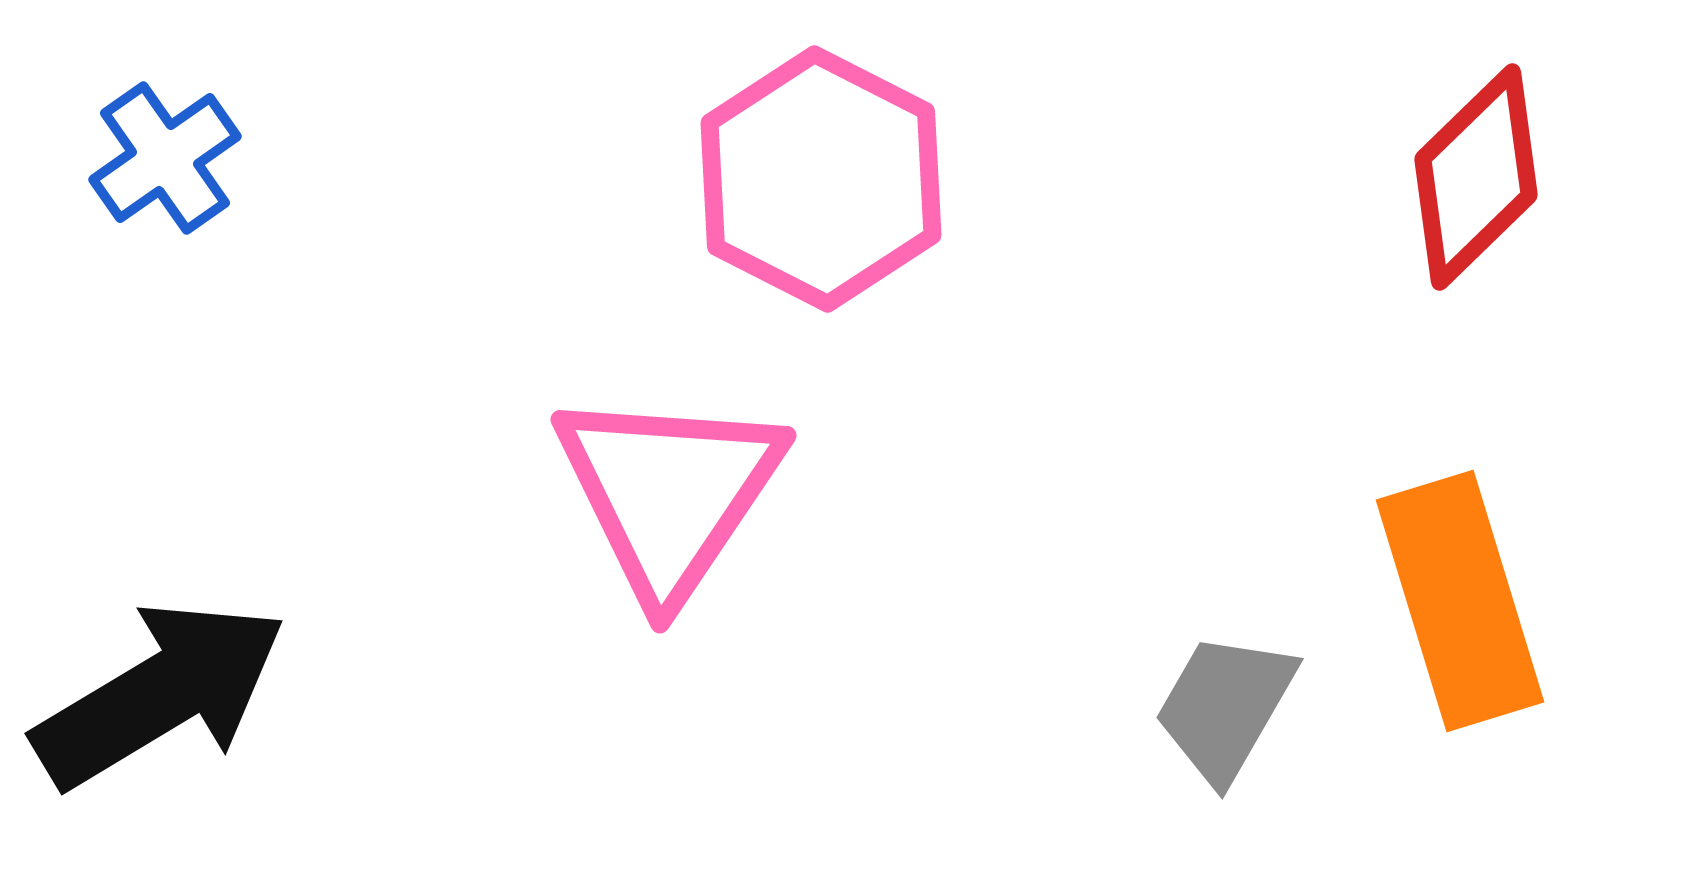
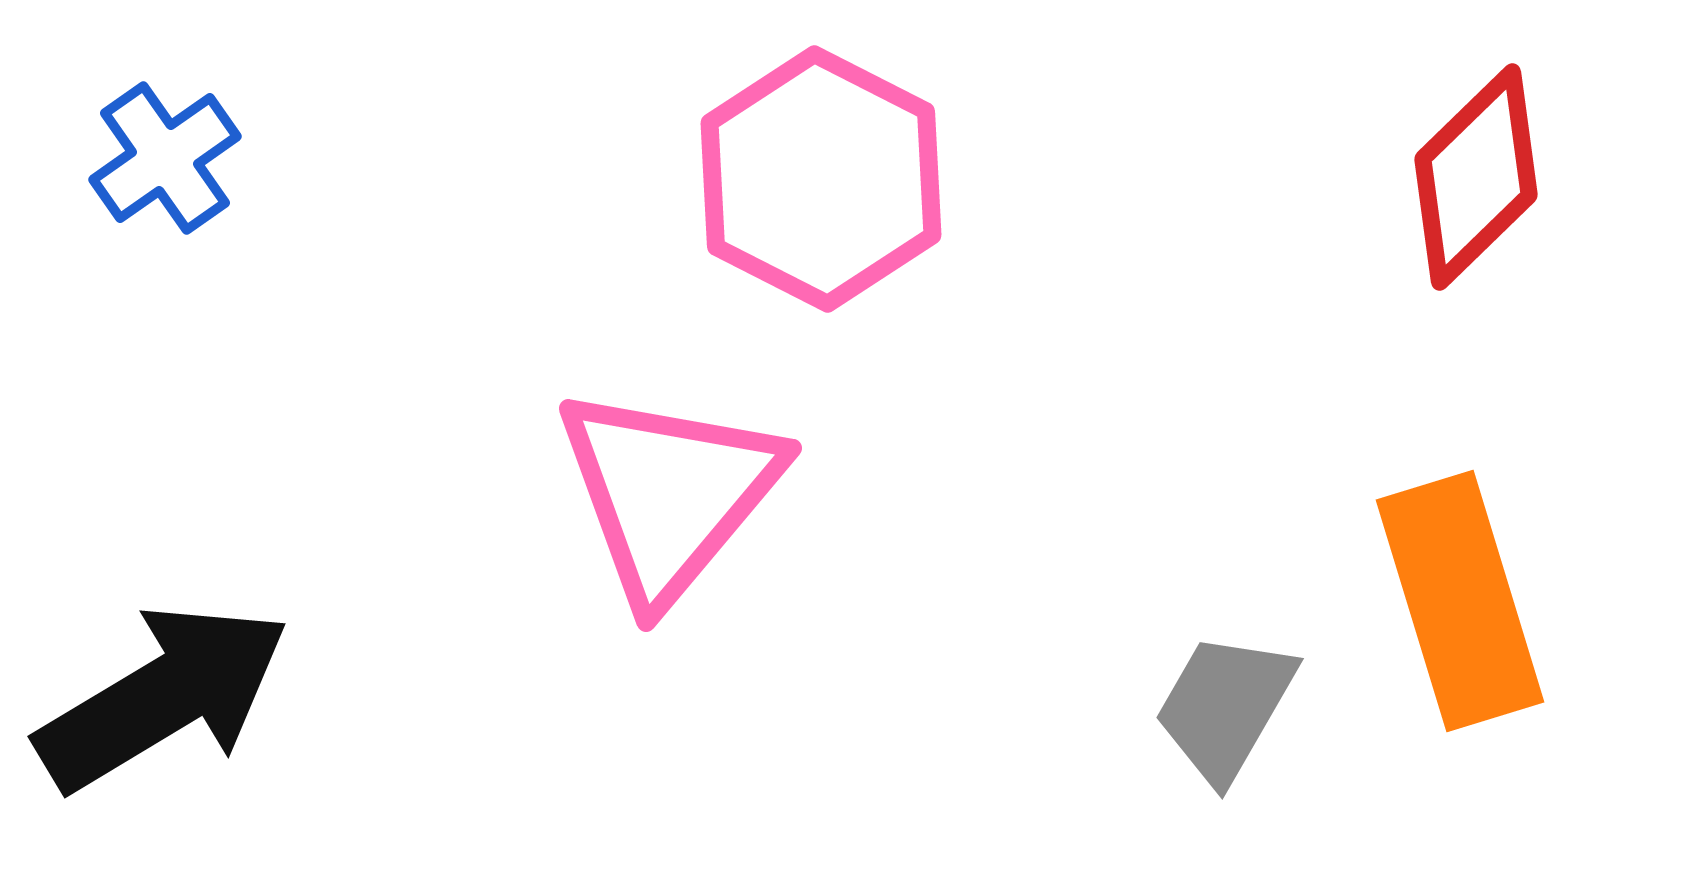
pink triangle: rotated 6 degrees clockwise
black arrow: moved 3 px right, 3 px down
